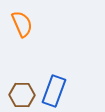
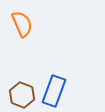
brown hexagon: rotated 20 degrees clockwise
